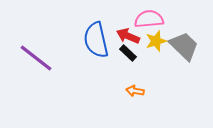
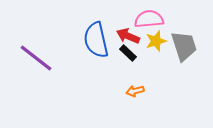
gray trapezoid: rotated 28 degrees clockwise
orange arrow: rotated 24 degrees counterclockwise
